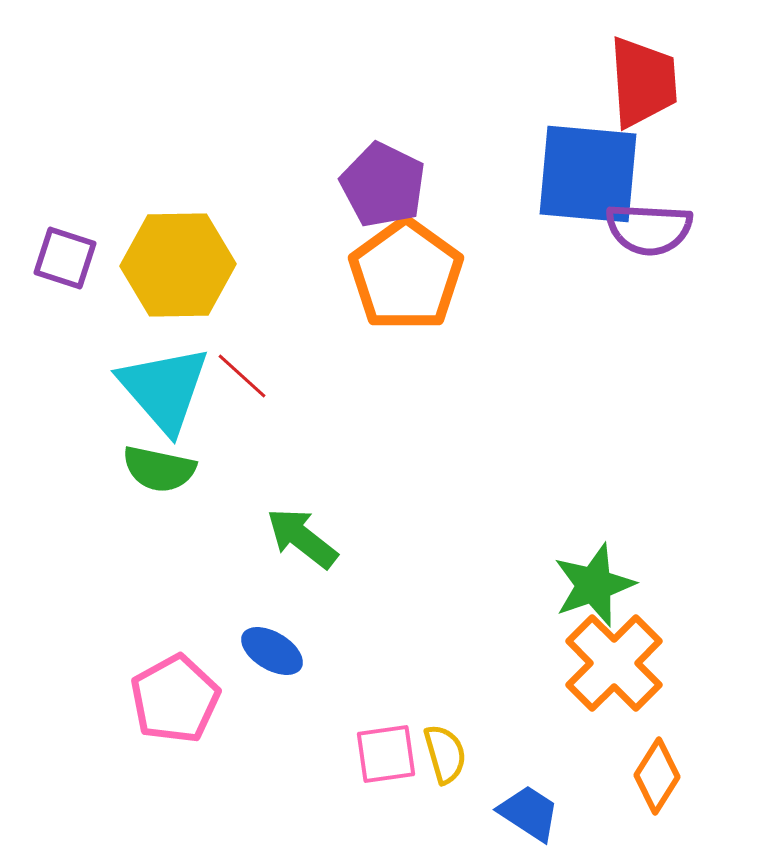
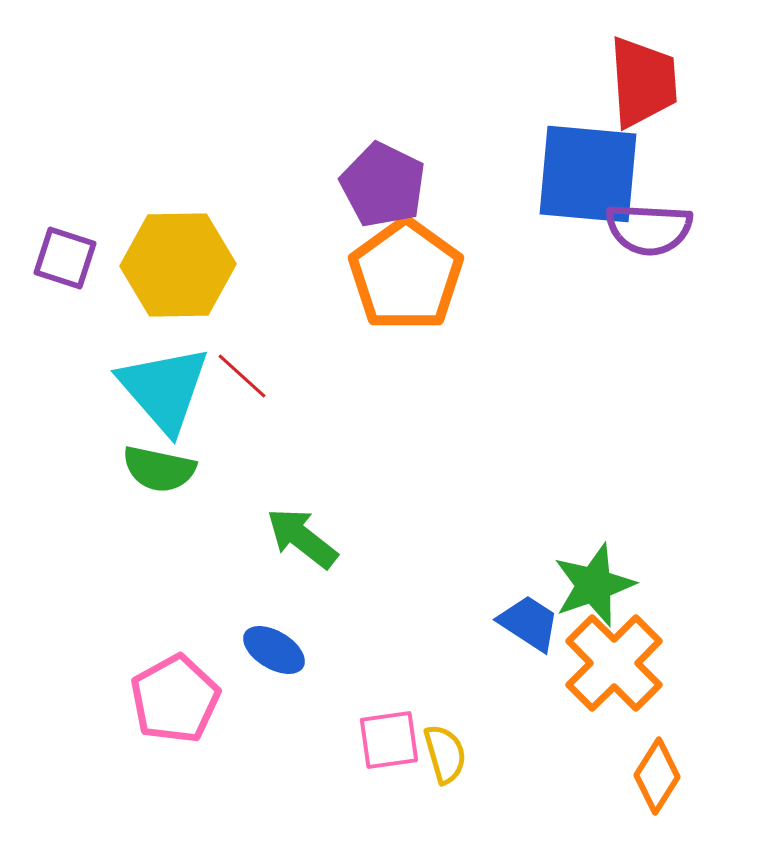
blue ellipse: moved 2 px right, 1 px up
pink square: moved 3 px right, 14 px up
blue trapezoid: moved 190 px up
